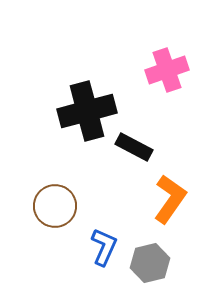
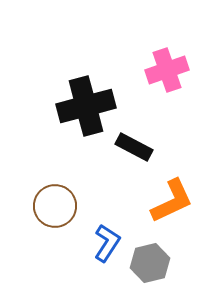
black cross: moved 1 px left, 5 px up
orange L-shape: moved 2 px right, 2 px down; rotated 30 degrees clockwise
blue L-shape: moved 3 px right, 4 px up; rotated 9 degrees clockwise
